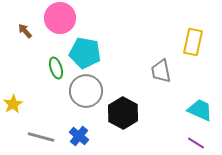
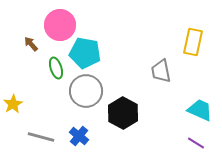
pink circle: moved 7 px down
brown arrow: moved 6 px right, 13 px down
